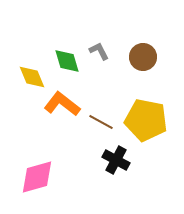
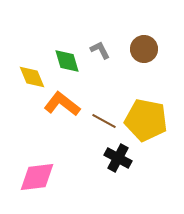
gray L-shape: moved 1 px right, 1 px up
brown circle: moved 1 px right, 8 px up
brown line: moved 3 px right, 1 px up
black cross: moved 2 px right, 2 px up
pink diamond: rotated 9 degrees clockwise
